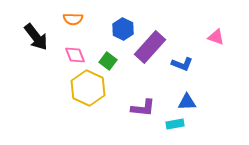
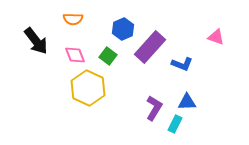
blue hexagon: rotated 10 degrees clockwise
black arrow: moved 4 px down
green square: moved 5 px up
purple L-shape: moved 11 px right; rotated 65 degrees counterclockwise
cyan rectangle: rotated 54 degrees counterclockwise
